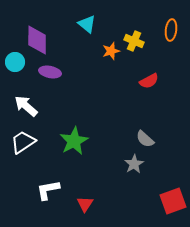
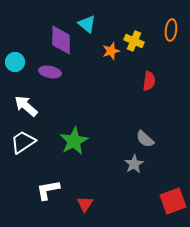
purple diamond: moved 24 px right
red semicircle: rotated 54 degrees counterclockwise
